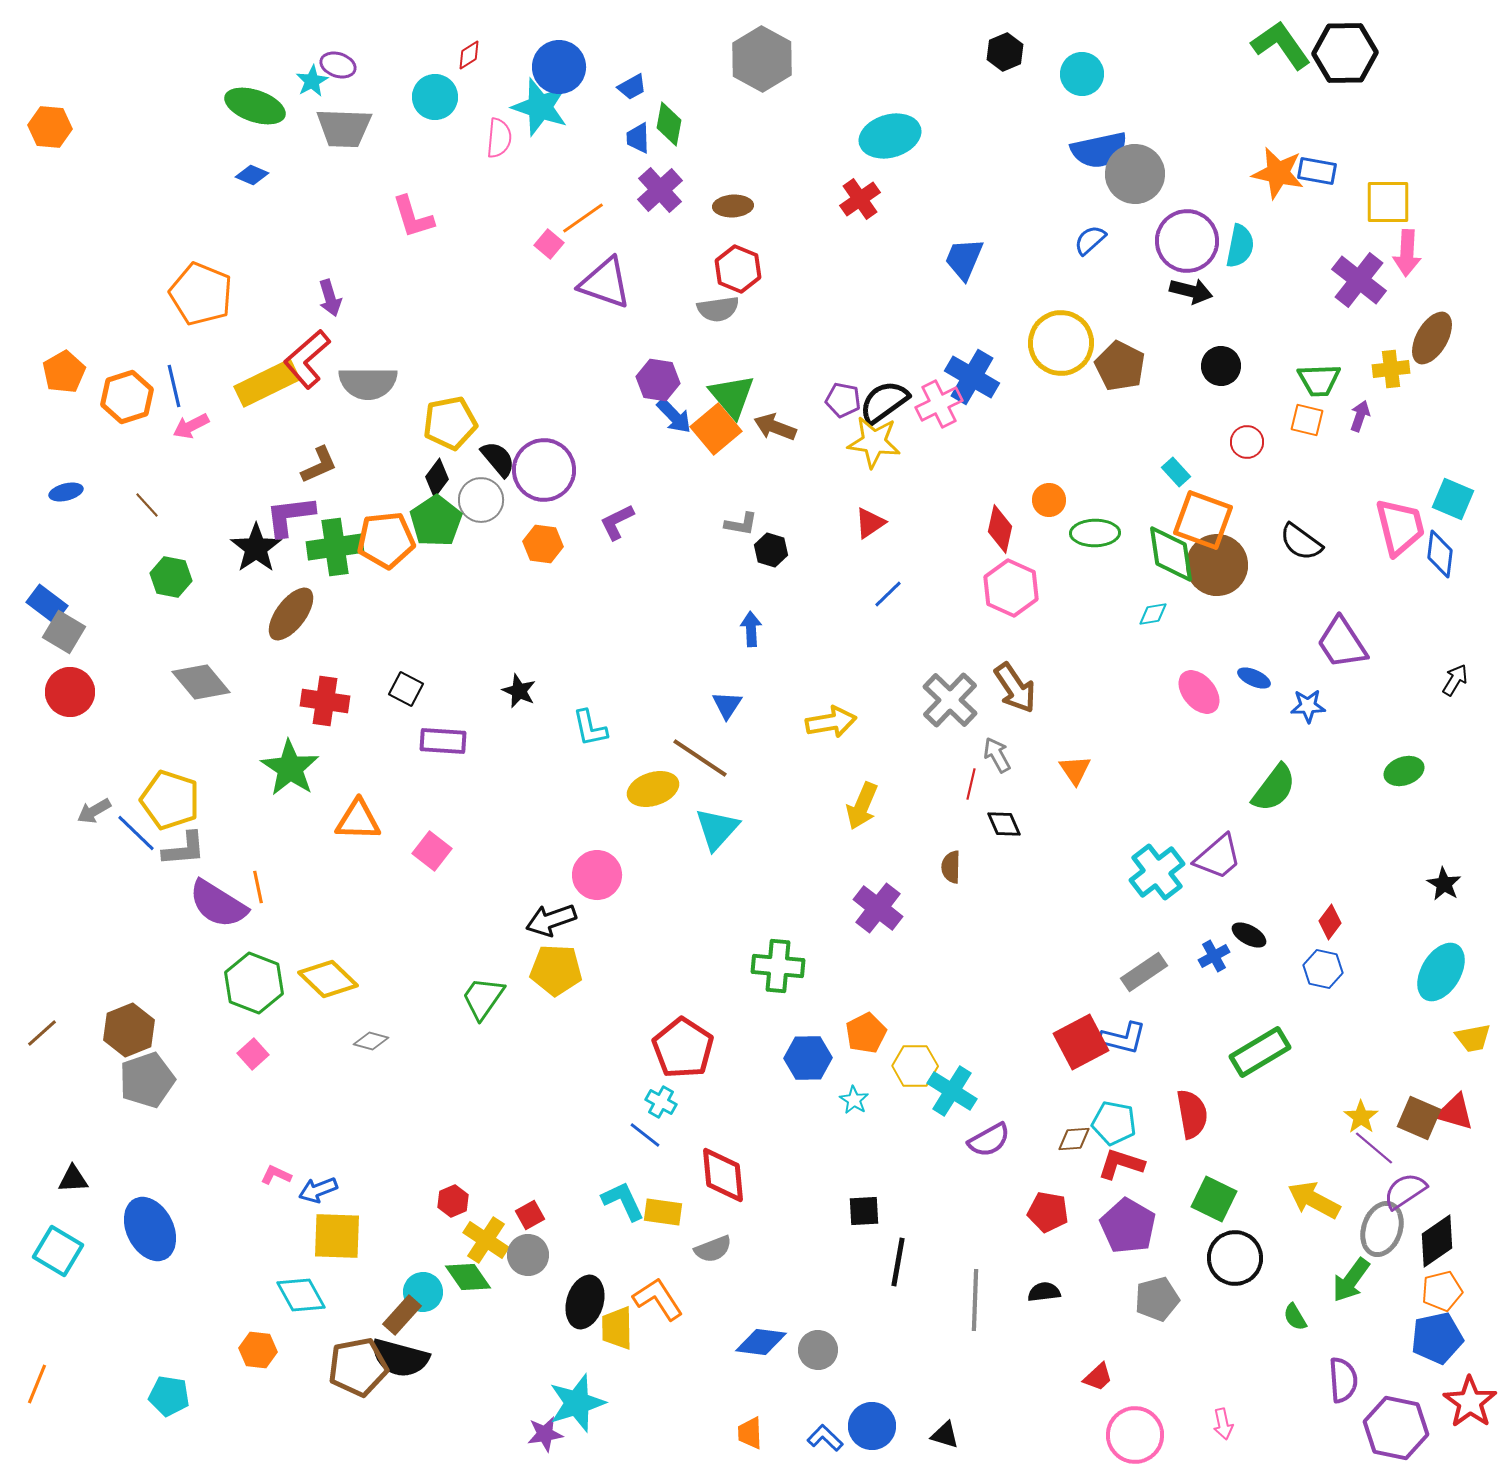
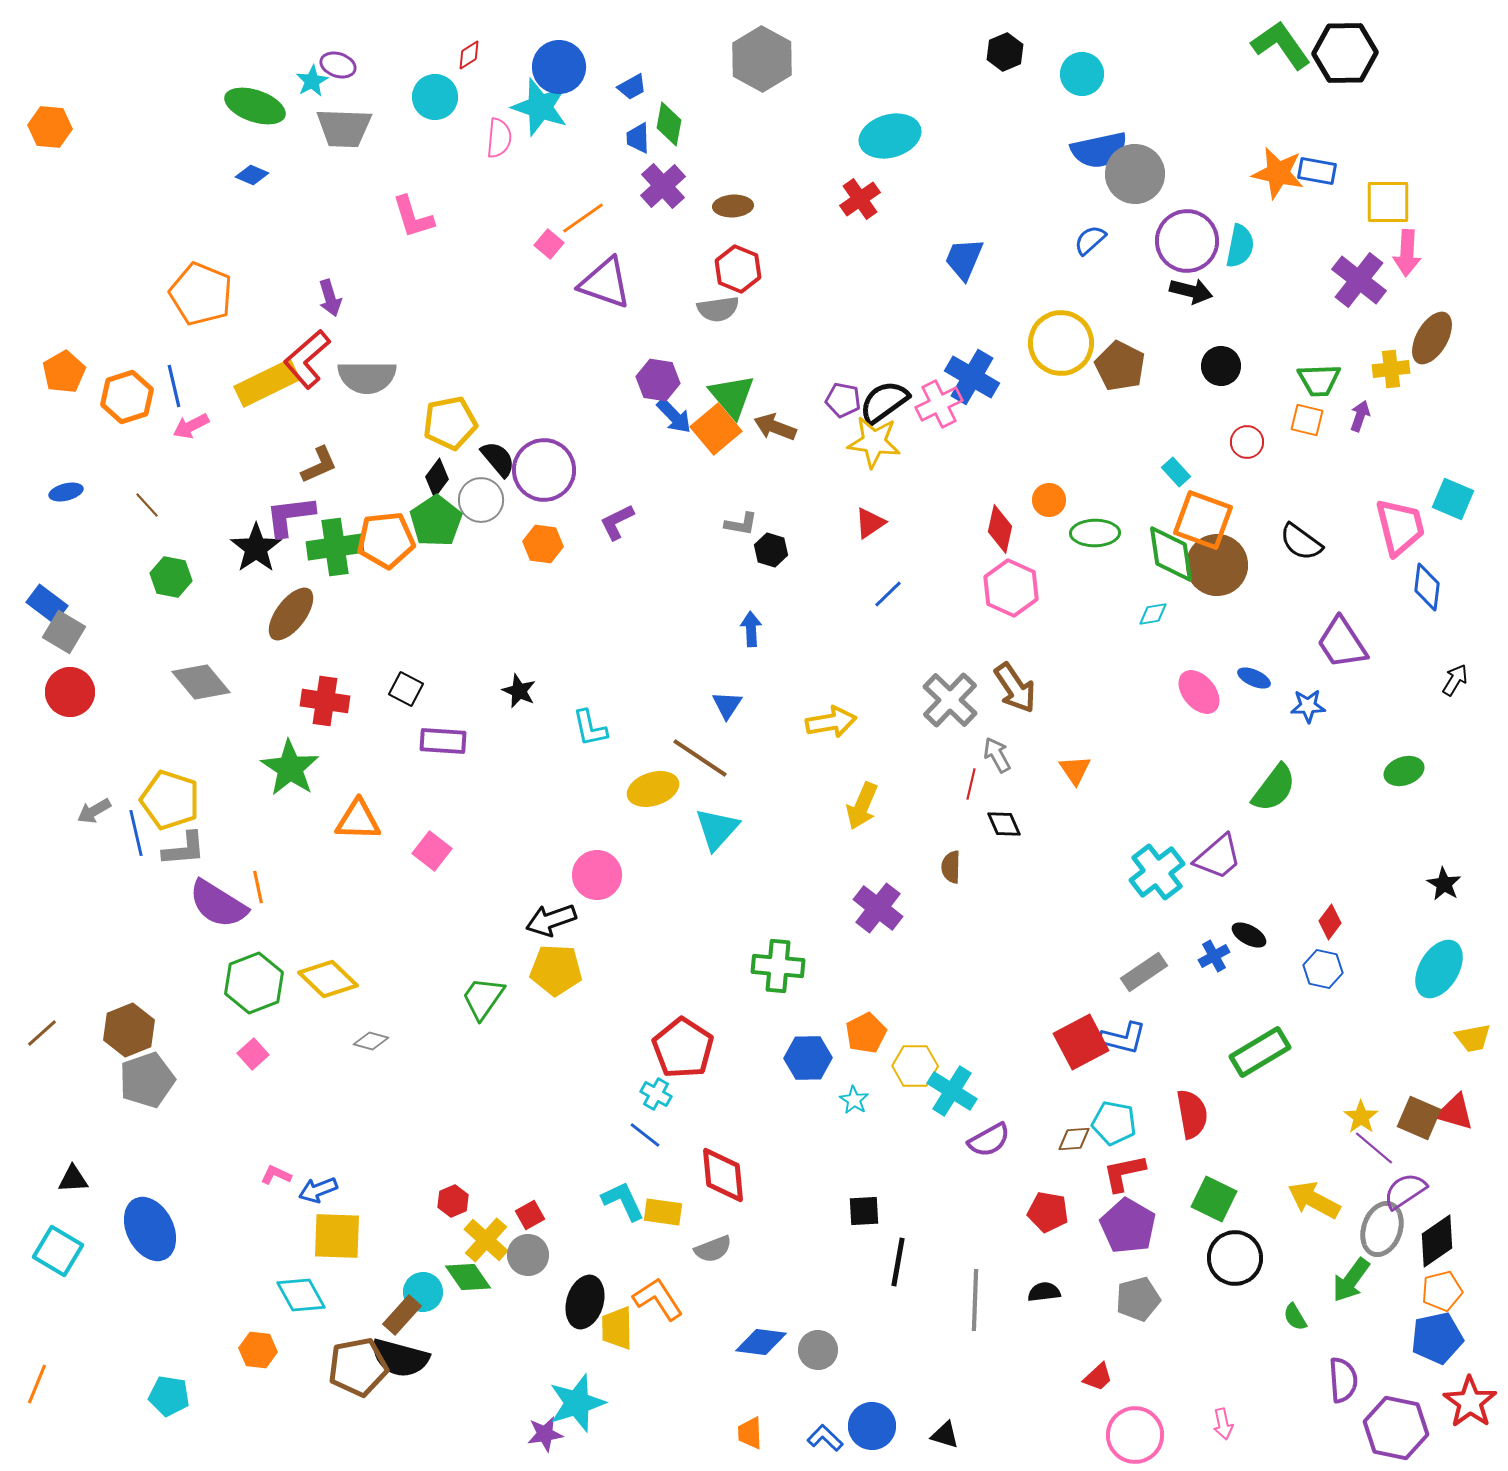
purple cross at (660, 190): moved 3 px right, 4 px up
gray semicircle at (368, 383): moved 1 px left, 6 px up
blue diamond at (1440, 554): moved 13 px left, 33 px down
blue line at (136, 833): rotated 33 degrees clockwise
cyan ellipse at (1441, 972): moved 2 px left, 3 px up
green hexagon at (254, 983): rotated 18 degrees clockwise
cyan cross at (661, 1102): moved 5 px left, 8 px up
red L-shape at (1121, 1164): moved 3 px right, 9 px down; rotated 30 degrees counterclockwise
yellow cross at (486, 1240): rotated 9 degrees clockwise
gray pentagon at (1157, 1299): moved 19 px left
